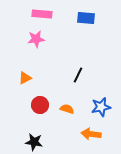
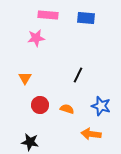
pink rectangle: moved 6 px right, 1 px down
pink star: moved 1 px up
orange triangle: rotated 32 degrees counterclockwise
blue star: moved 1 px up; rotated 30 degrees clockwise
black star: moved 4 px left
